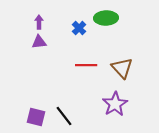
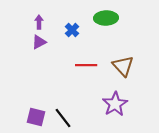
blue cross: moved 7 px left, 2 px down
purple triangle: rotated 21 degrees counterclockwise
brown triangle: moved 1 px right, 2 px up
black line: moved 1 px left, 2 px down
